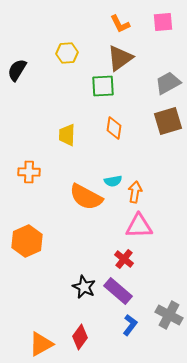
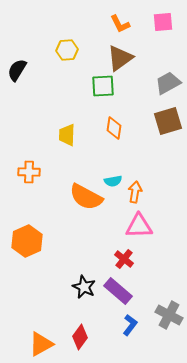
yellow hexagon: moved 3 px up
